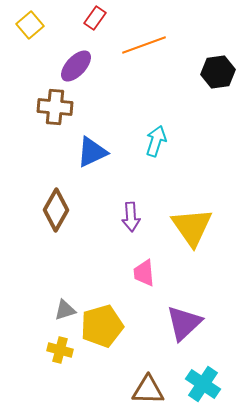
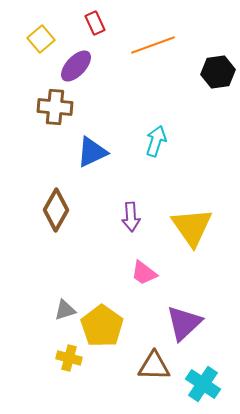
red rectangle: moved 5 px down; rotated 60 degrees counterclockwise
yellow square: moved 11 px right, 14 px down
orange line: moved 9 px right
pink trapezoid: rotated 48 degrees counterclockwise
yellow pentagon: rotated 21 degrees counterclockwise
yellow cross: moved 9 px right, 8 px down
brown triangle: moved 6 px right, 24 px up
